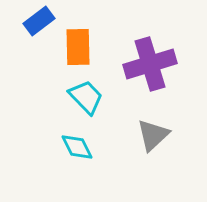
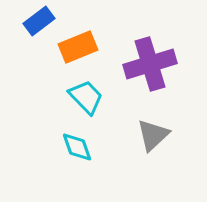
orange rectangle: rotated 69 degrees clockwise
cyan diamond: rotated 8 degrees clockwise
